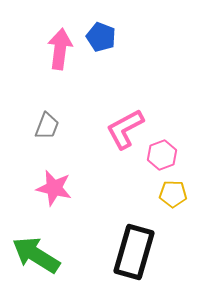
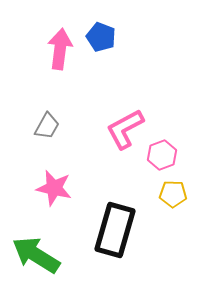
gray trapezoid: rotated 8 degrees clockwise
black rectangle: moved 19 px left, 22 px up
